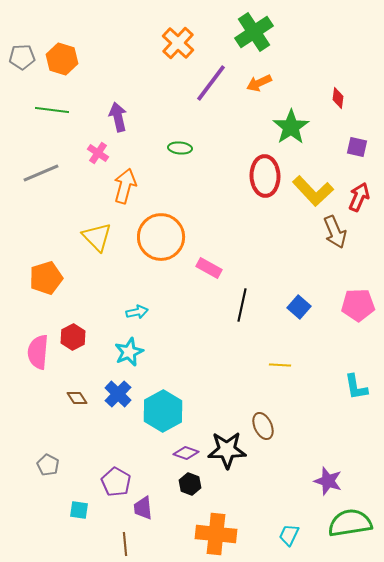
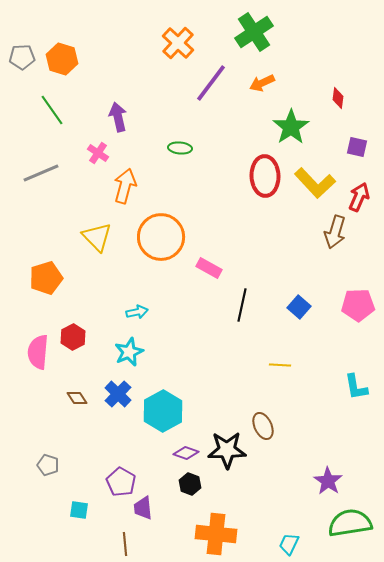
orange arrow at (259, 83): moved 3 px right
green line at (52, 110): rotated 48 degrees clockwise
yellow L-shape at (313, 191): moved 2 px right, 8 px up
brown arrow at (335, 232): rotated 40 degrees clockwise
gray pentagon at (48, 465): rotated 10 degrees counterclockwise
purple star at (328, 481): rotated 16 degrees clockwise
purple pentagon at (116, 482): moved 5 px right
cyan trapezoid at (289, 535): moved 9 px down
